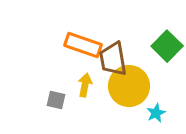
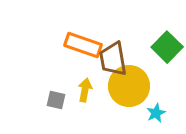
green square: moved 1 px down
yellow arrow: moved 5 px down
